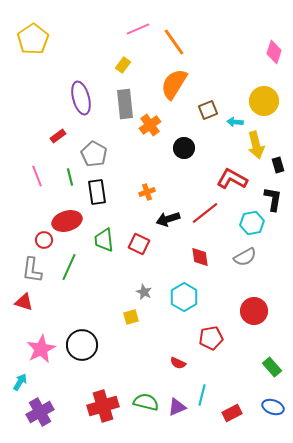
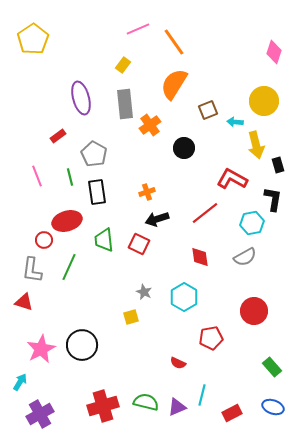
black arrow at (168, 219): moved 11 px left
purple cross at (40, 412): moved 2 px down
